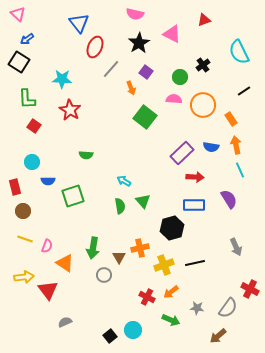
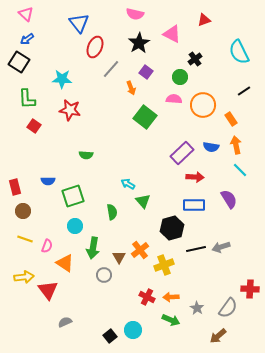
pink triangle at (18, 14): moved 8 px right
black cross at (203, 65): moved 8 px left, 6 px up
red star at (70, 110): rotated 20 degrees counterclockwise
cyan circle at (32, 162): moved 43 px right, 64 px down
cyan line at (240, 170): rotated 21 degrees counterclockwise
cyan arrow at (124, 181): moved 4 px right, 3 px down
green semicircle at (120, 206): moved 8 px left, 6 px down
gray arrow at (236, 247): moved 15 px left; rotated 96 degrees clockwise
orange cross at (140, 248): moved 2 px down; rotated 24 degrees counterclockwise
black line at (195, 263): moved 1 px right, 14 px up
red cross at (250, 289): rotated 24 degrees counterclockwise
orange arrow at (171, 292): moved 5 px down; rotated 35 degrees clockwise
gray star at (197, 308): rotated 24 degrees clockwise
